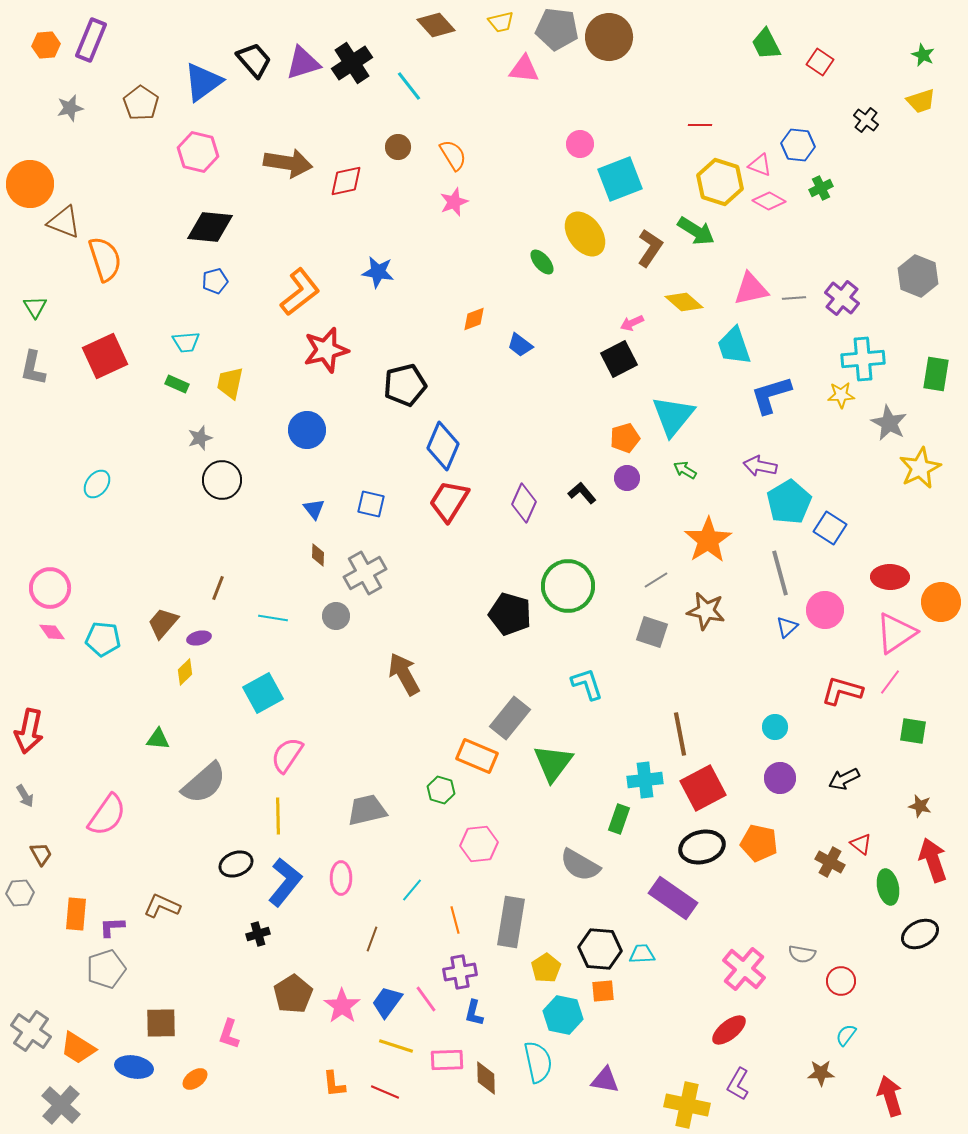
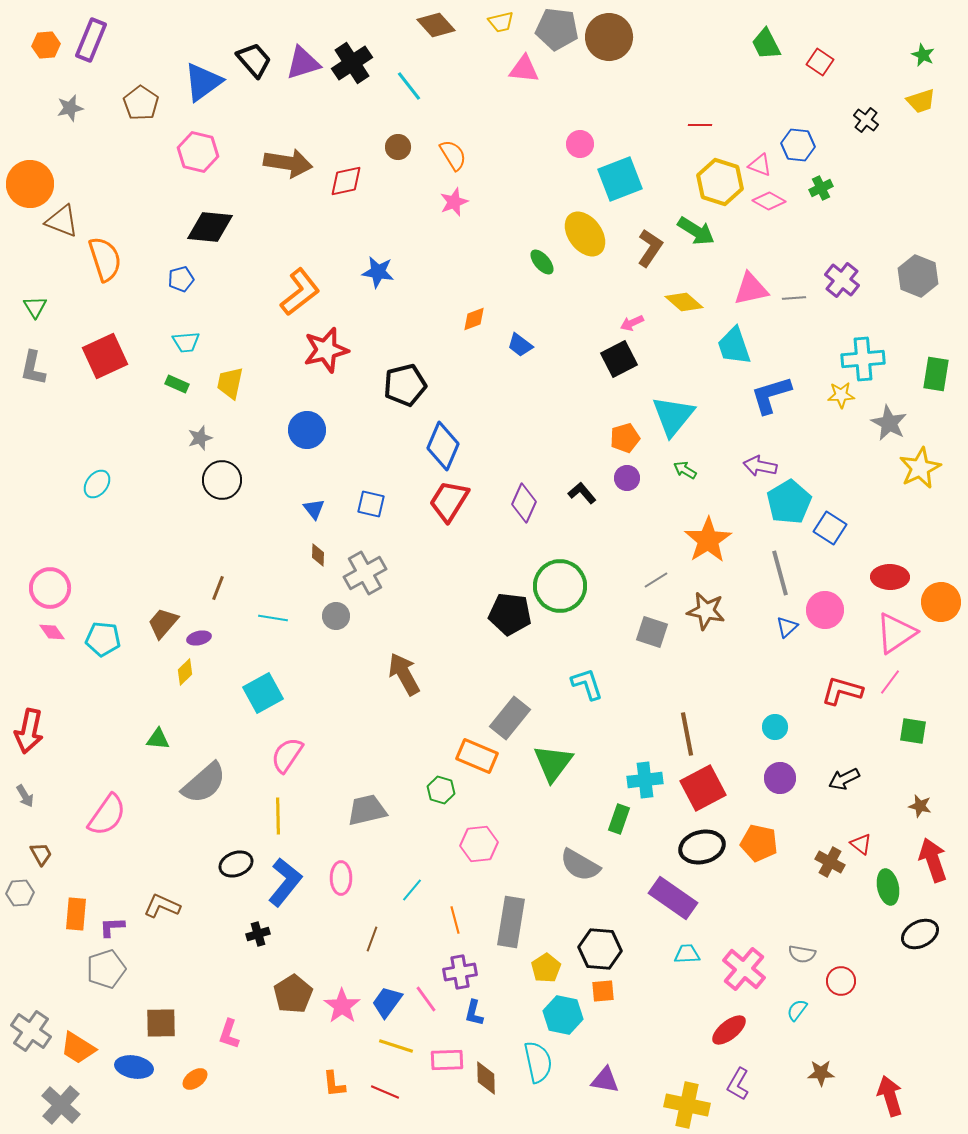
brown triangle at (64, 222): moved 2 px left, 1 px up
blue pentagon at (215, 281): moved 34 px left, 2 px up
purple cross at (842, 298): moved 18 px up
green circle at (568, 586): moved 8 px left
black pentagon at (510, 614): rotated 9 degrees counterclockwise
brown line at (680, 734): moved 7 px right
cyan trapezoid at (642, 954): moved 45 px right
cyan semicircle at (846, 1035): moved 49 px left, 25 px up
